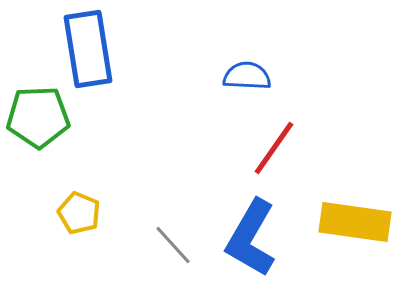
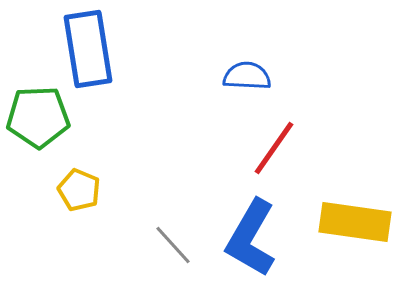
yellow pentagon: moved 23 px up
